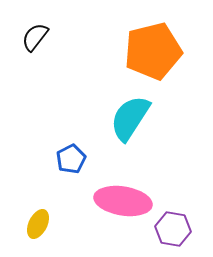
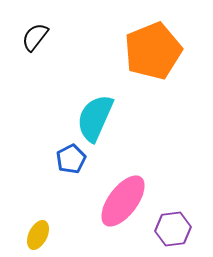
orange pentagon: rotated 8 degrees counterclockwise
cyan semicircle: moved 35 px left; rotated 9 degrees counterclockwise
pink ellipse: rotated 62 degrees counterclockwise
yellow ellipse: moved 11 px down
purple hexagon: rotated 16 degrees counterclockwise
